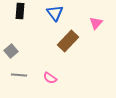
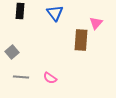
brown rectangle: moved 13 px right, 1 px up; rotated 40 degrees counterclockwise
gray square: moved 1 px right, 1 px down
gray line: moved 2 px right, 2 px down
